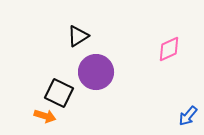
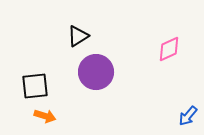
black square: moved 24 px left, 7 px up; rotated 32 degrees counterclockwise
